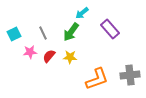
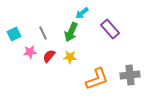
green arrow: rotated 12 degrees counterclockwise
